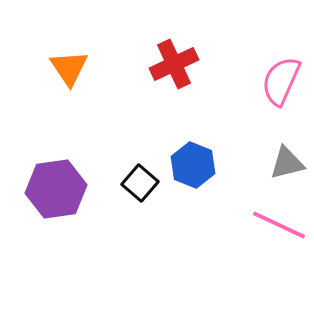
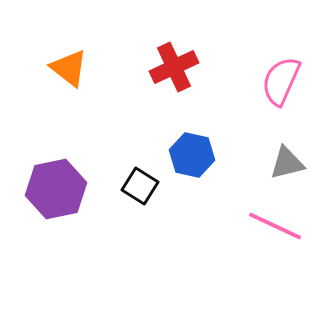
red cross: moved 3 px down
orange triangle: rotated 18 degrees counterclockwise
blue hexagon: moved 1 px left, 10 px up; rotated 9 degrees counterclockwise
black square: moved 3 px down; rotated 9 degrees counterclockwise
purple hexagon: rotated 4 degrees counterclockwise
pink line: moved 4 px left, 1 px down
